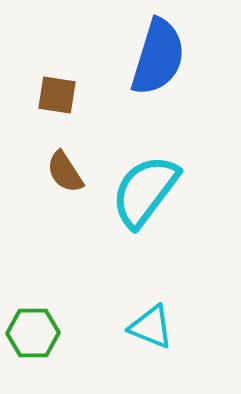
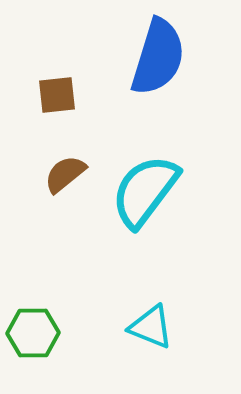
brown square: rotated 15 degrees counterclockwise
brown semicircle: moved 2 px down; rotated 84 degrees clockwise
